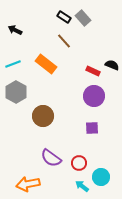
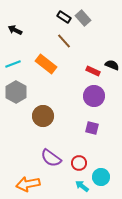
purple square: rotated 16 degrees clockwise
